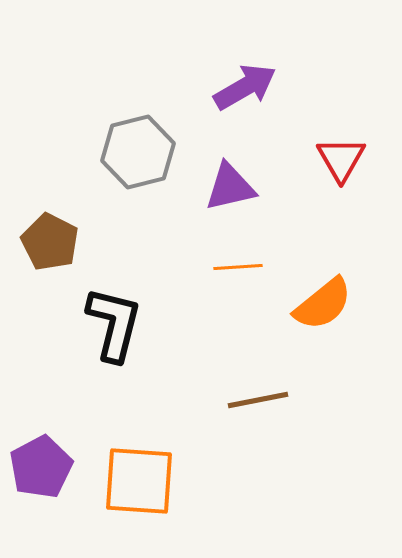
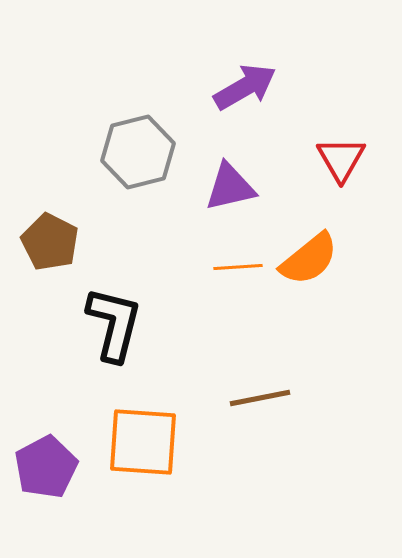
orange semicircle: moved 14 px left, 45 px up
brown line: moved 2 px right, 2 px up
purple pentagon: moved 5 px right
orange square: moved 4 px right, 39 px up
